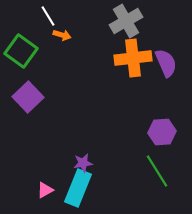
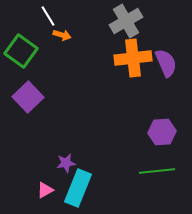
purple star: moved 17 px left
green line: rotated 64 degrees counterclockwise
